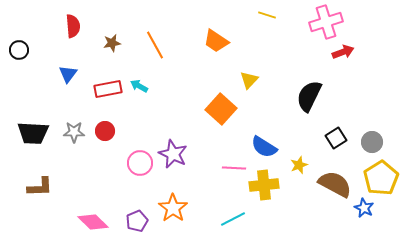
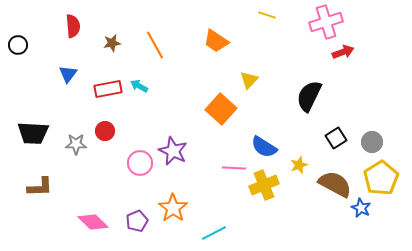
black circle: moved 1 px left, 5 px up
gray star: moved 2 px right, 12 px down
purple star: moved 3 px up
yellow cross: rotated 16 degrees counterclockwise
blue star: moved 3 px left
cyan line: moved 19 px left, 14 px down
